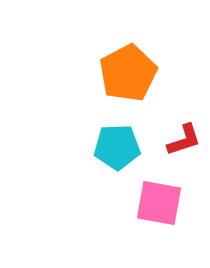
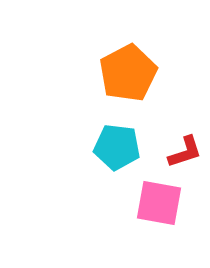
red L-shape: moved 1 px right, 12 px down
cyan pentagon: rotated 9 degrees clockwise
